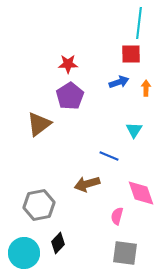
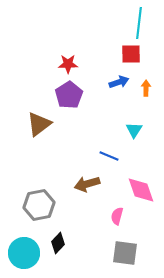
purple pentagon: moved 1 px left, 1 px up
pink diamond: moved 3 px up
